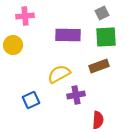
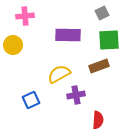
green square: moved 3 px right, 3 px down
